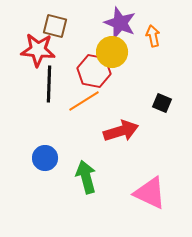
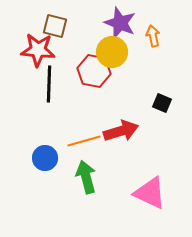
orange line: moved 40 px down; rotated 16 degrees clockwise
